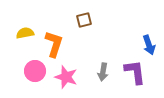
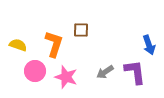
brown square: moved 3 px left, 10 px down; rotated 14 degrees clockwise
yellow semicircle: moved 7 px left, 12 px down; rotated 30 degrees clockwise
gray arrow: moved 2 px right; rotated 48 degrees clockwise
